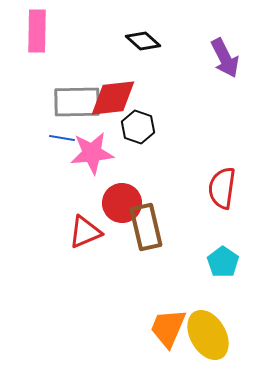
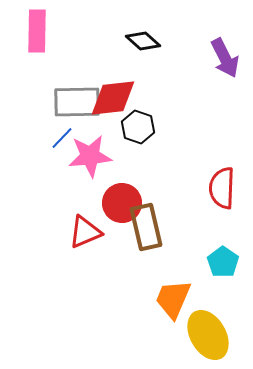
blue line: rotated 55 degrees counterclockwise
pink star: moved 2 px left, 3 px down
red semicircle: rotated 6 degrees counterclockwise
orange trapezoid: moved 5 px right, 29 px up
